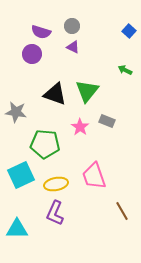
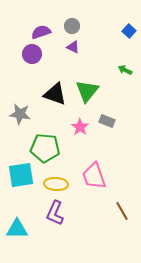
purple semicircle: rotated 144 degrees clockwise
gray star: moved 4 px right, 2 px down
green pentagon: moved 4 px down
cyan square: rotated 16 degrees clockwise
yellow ellipse: rotated 15 degrees clockwise
